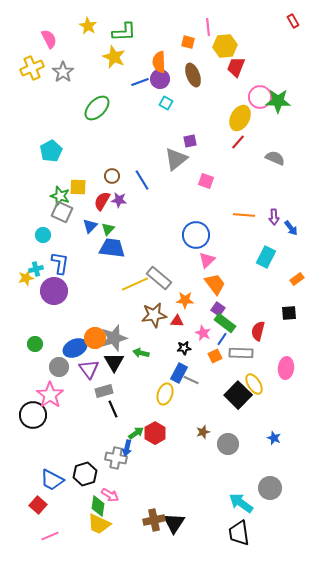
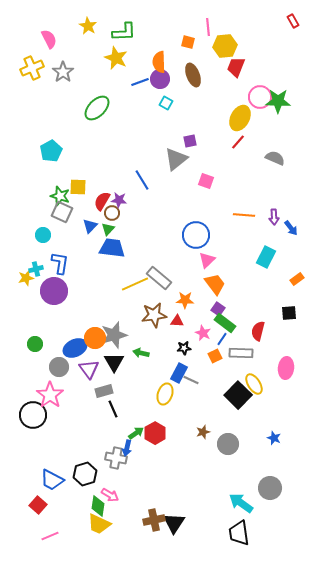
yellow star at (114, 57): moved 2 px right, 1 px down
brown circle at (112, 176): moved 37 px down
gray star at (114, 338): moved 3 px up
